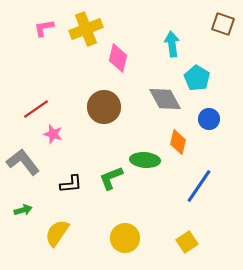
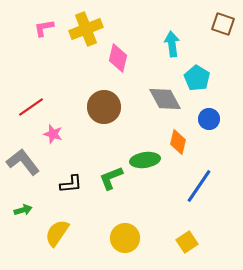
red line: moved 5 px left, 2 px up
green ellipse: rotated 12 degrees counterclockwise
